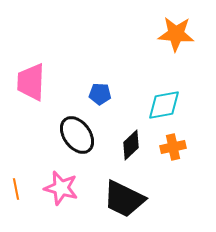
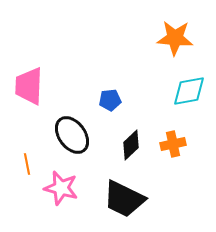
orange star: moved 1 px left, 4 px down
pink trapezoid: moved 2 px left, 4 px down
blue pentagon: moved 10 px right, 6 px down; rotated 10 degrees counterclockwise
cyan diamond: moved 25 px right, 14 px up
black ellipse: moved 5 px left
orange cross: moved 3 px up
orange line: moved 11 px right, 25 px up
